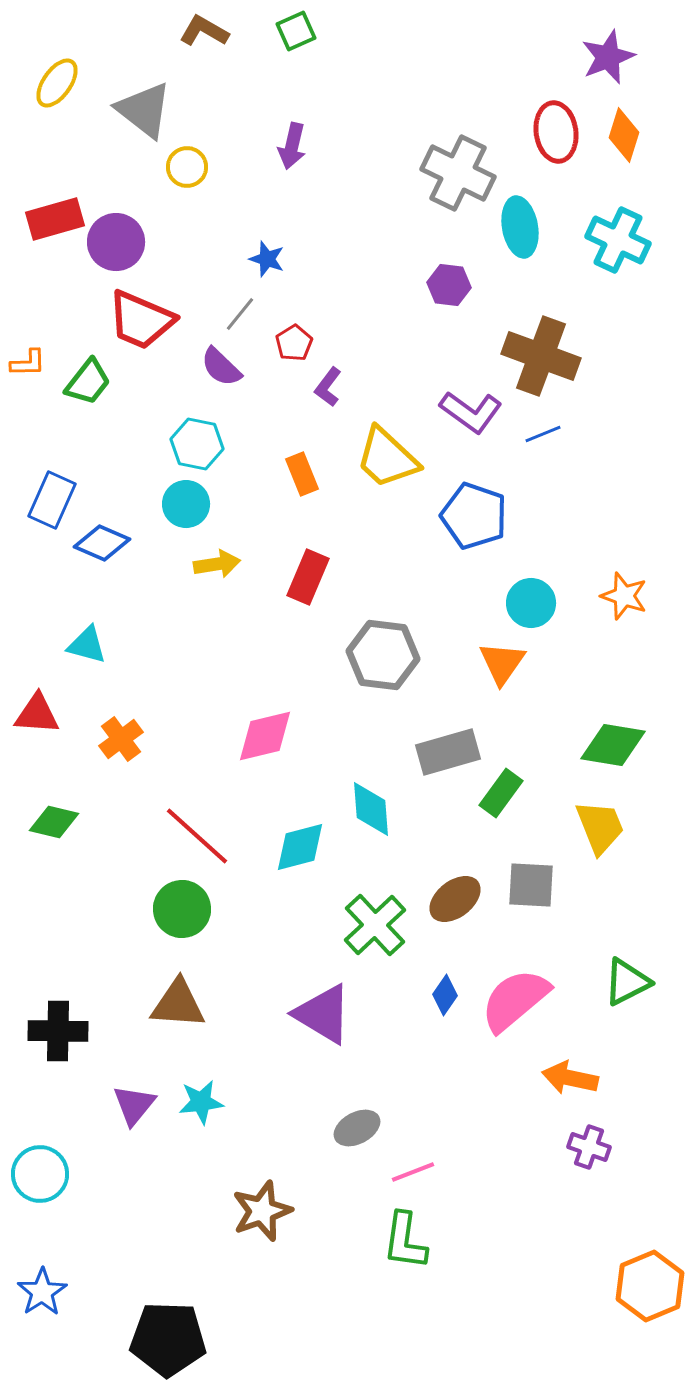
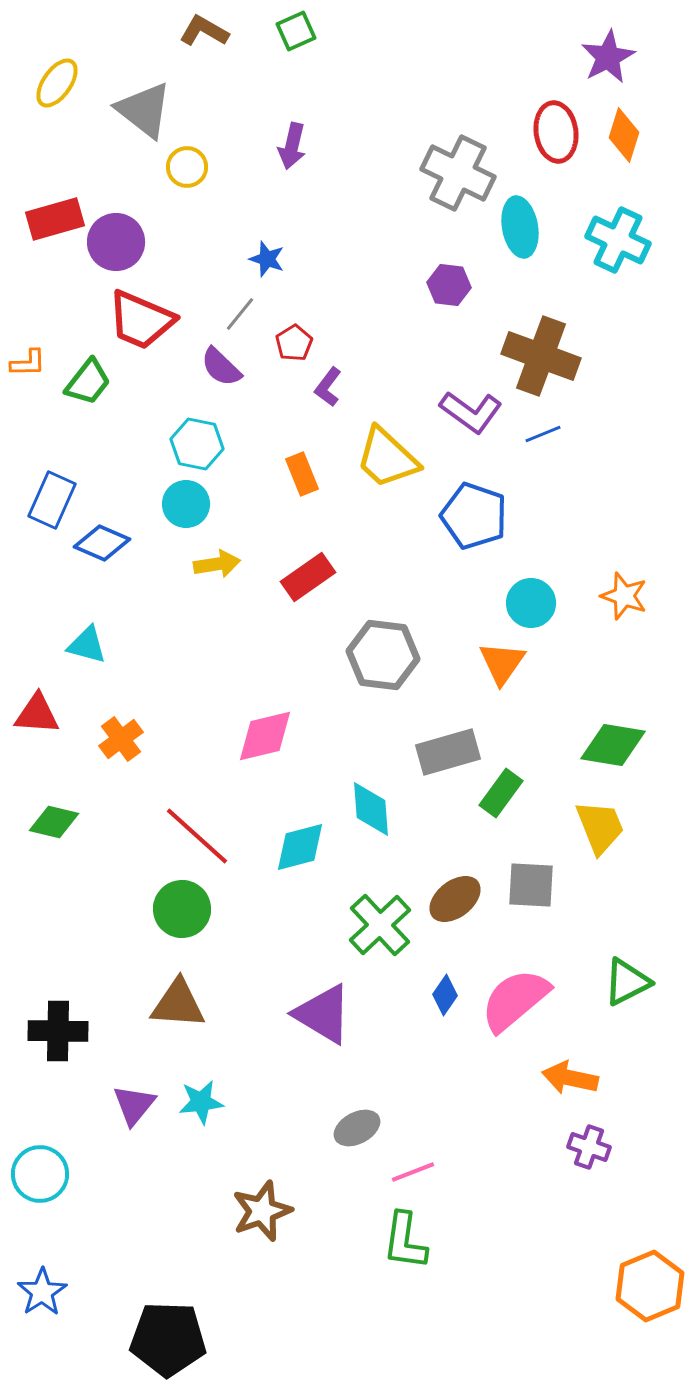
purple star at (608, 57): rotated 6 degrees counterclockwise
red rectangle at (308, 577): rotated 32 degrees clockwise
green cross at (375, 925): moved 5 px right
